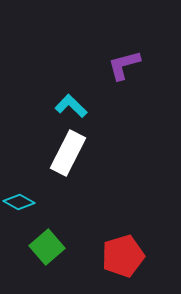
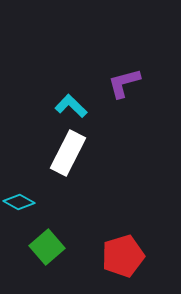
purple L-shape: moved 18 px down
